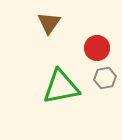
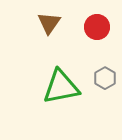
red circle: moved 21 px up
gray hexagon: rotated 20 degrees counterclockwise
